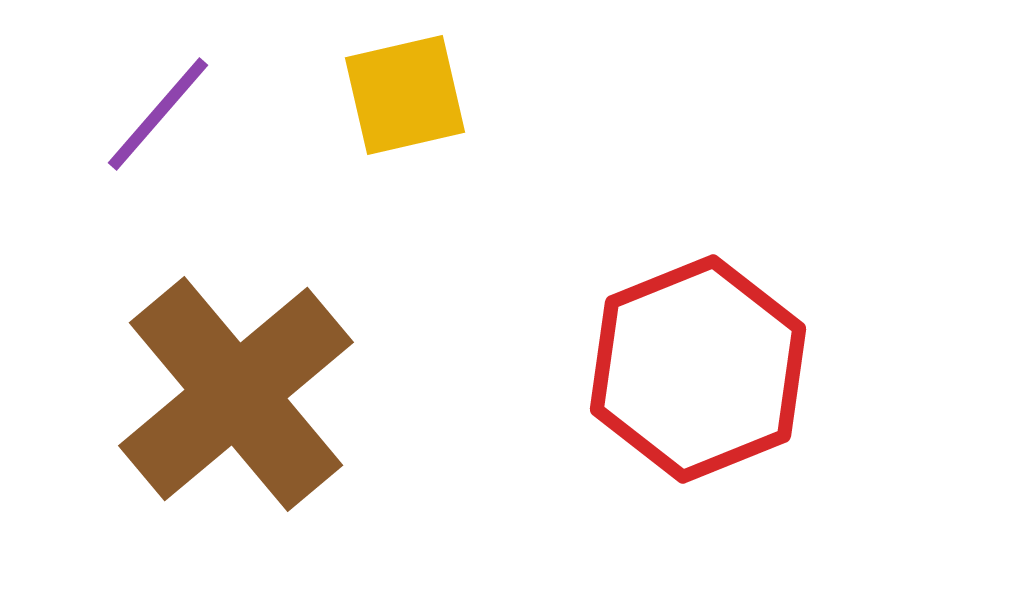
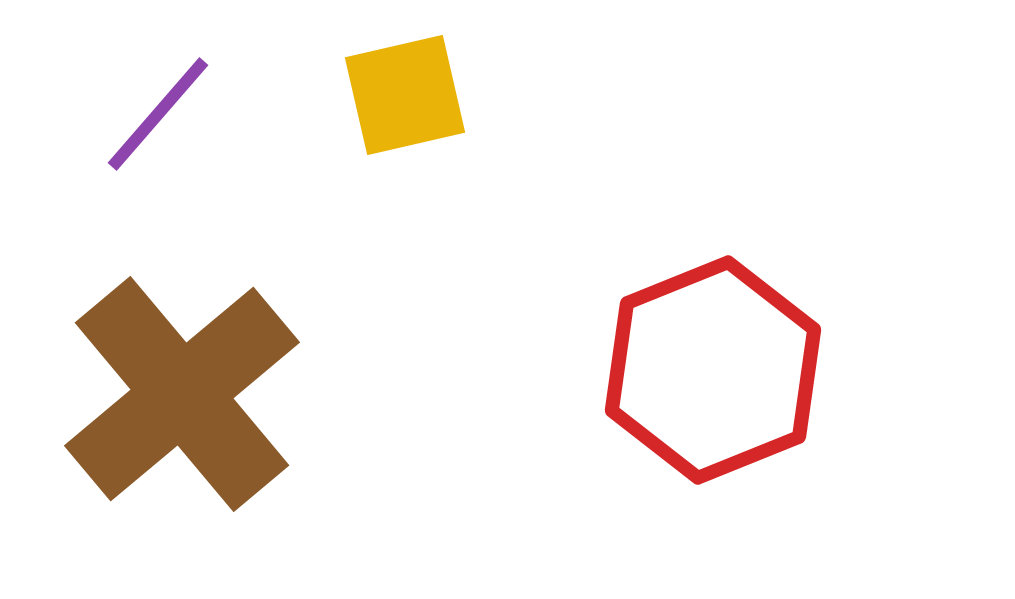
red hexagon: moved 15 px right, 1 px down
brown cross: moved 54 px left
